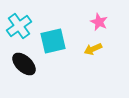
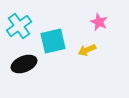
yellow arrow: moved 6 px left, 1 px down
black ellipse: rotated 65 degrees counterclockwise
